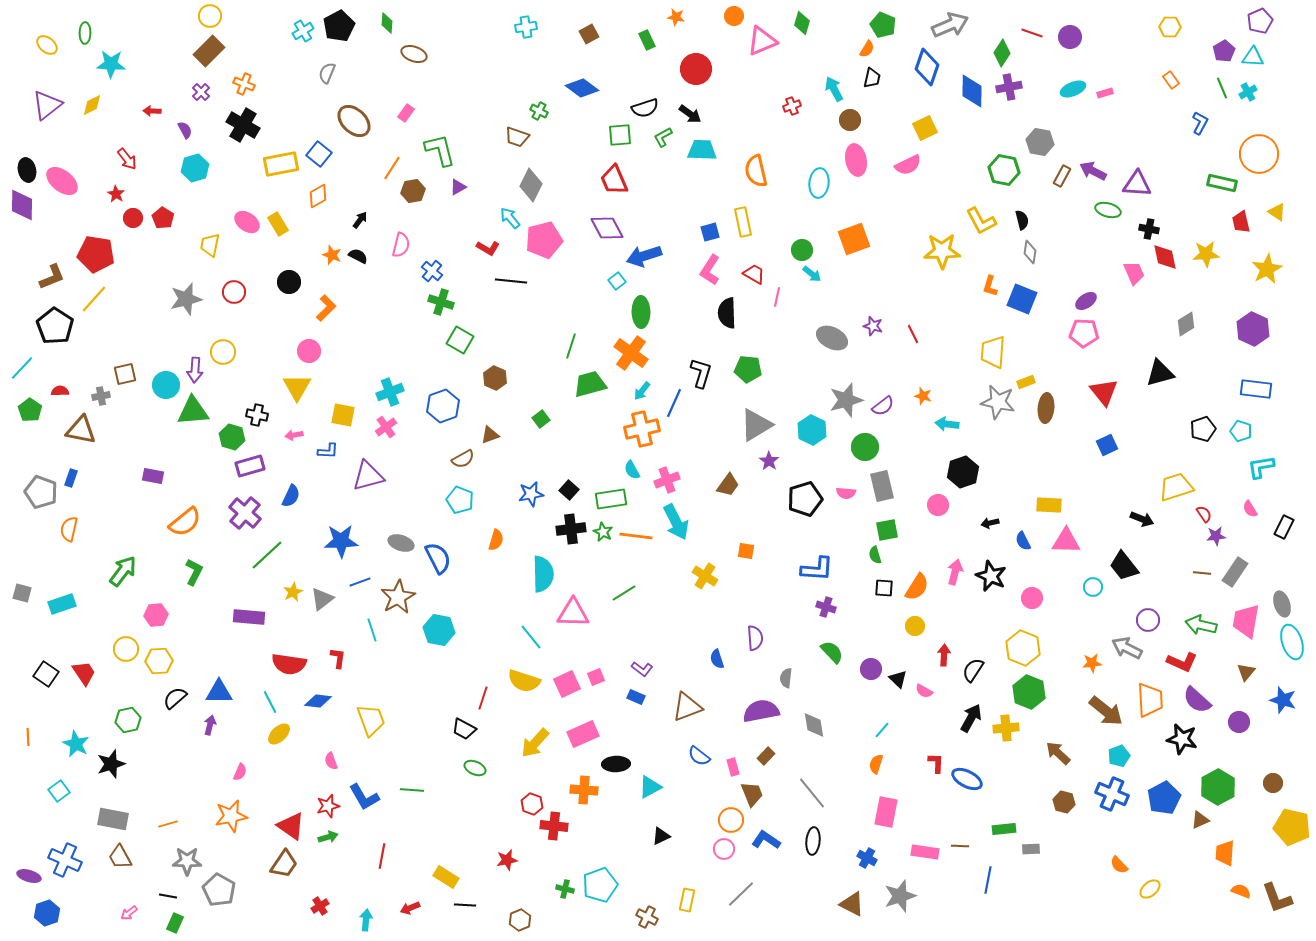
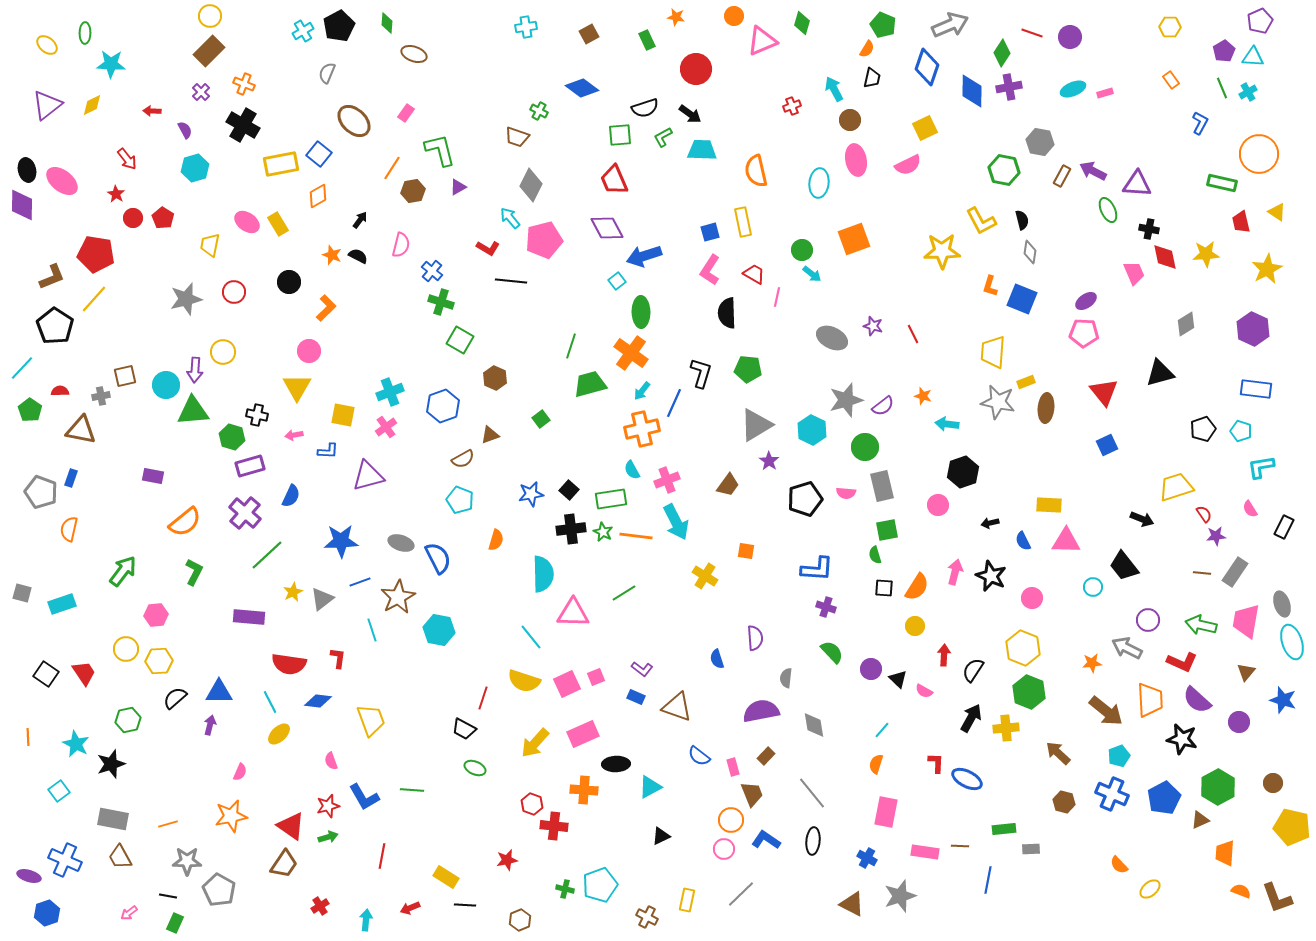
green ellipse at (1108, 210): rotated 50 degrees clockwise
brown square at (125, 374): moved 2 px down
brown triangle at (687, 707): moved 10 px left; rotated 40 degrees clockwise
